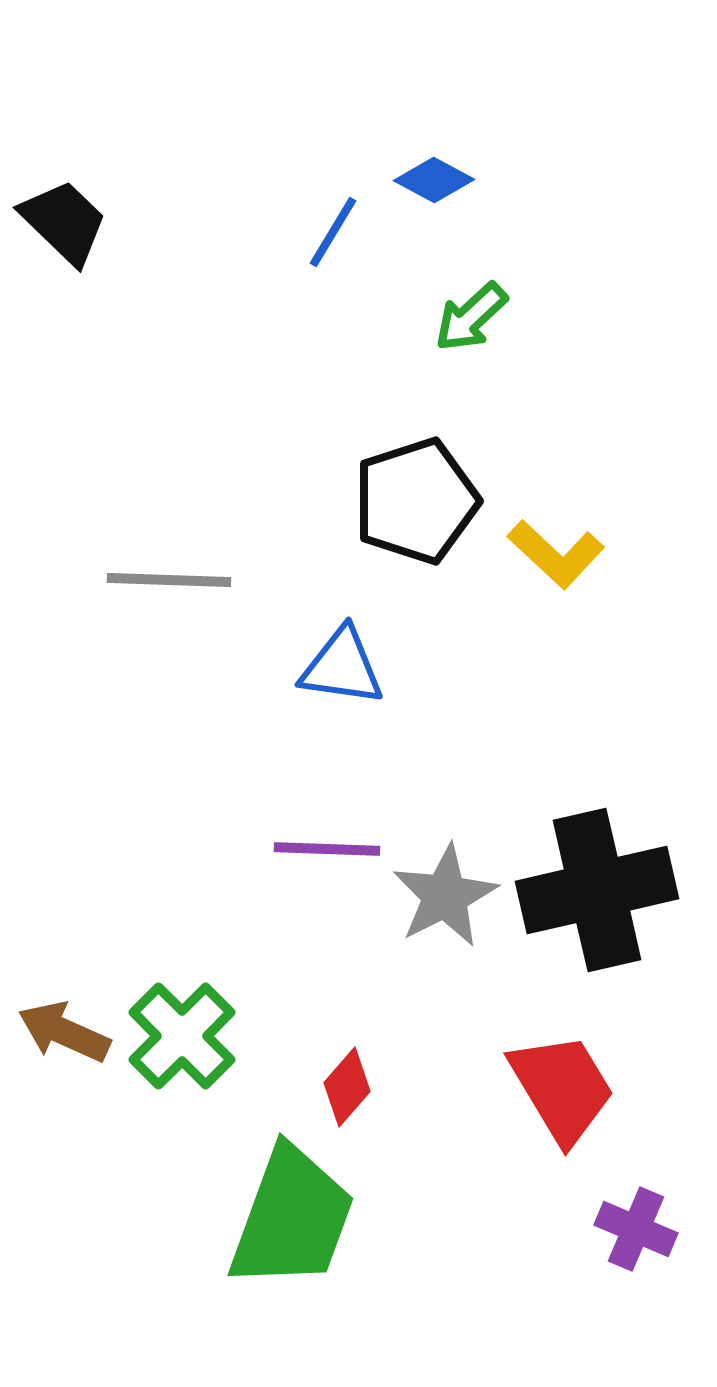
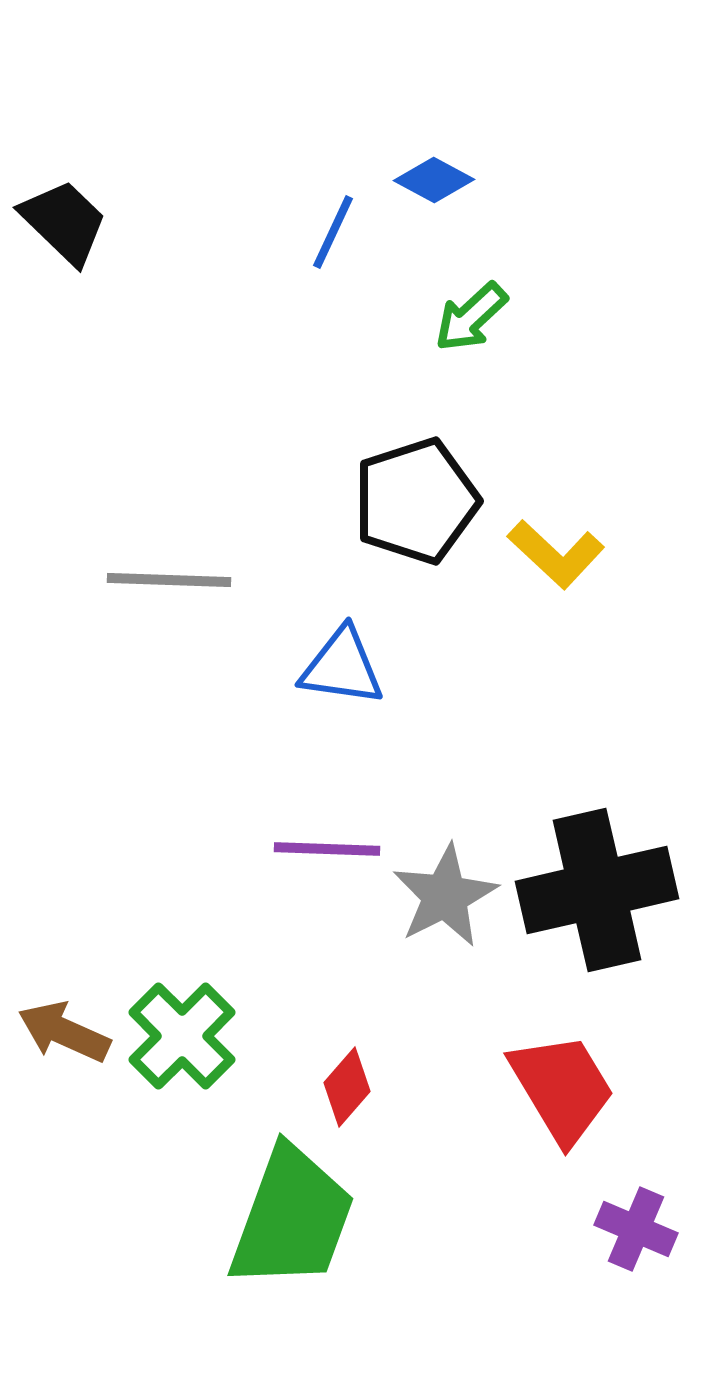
blue line: rotated 6 degrees counterclockwise
